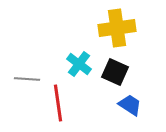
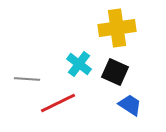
red line: rotated 72 degrees clockwise
